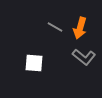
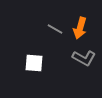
gray line: moved 2 px down
gray L-shape: moved 1 px down; rotated 10 degrees counterclockwise
